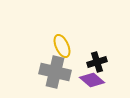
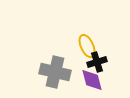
yellow ellipse: moved 25 px right
purple diamond: rotated 35 degrees clockwise
